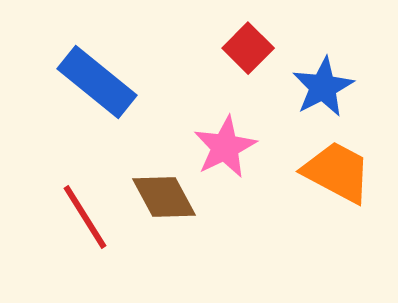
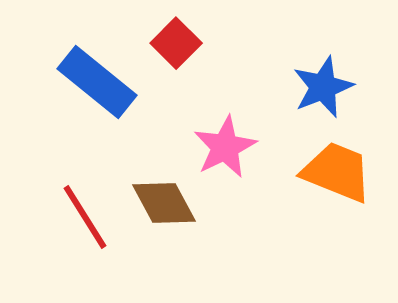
red square: moved 72 px left, 5 px up
blue star: rotated 6 degrees clockwise
orange trapezoid: rotated 6 degrees counterclockwise
brown diamond: moved 6 px down
